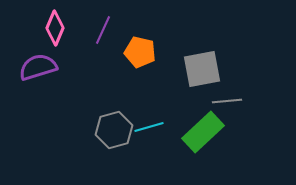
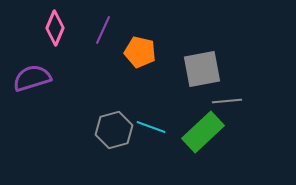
purple semicircle: moved 6 px left, 11 px down
cyan line: moved 2 px right; rotated 36 degrees clockwise
